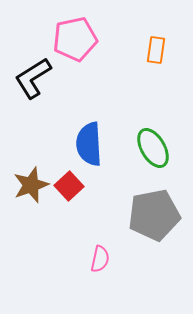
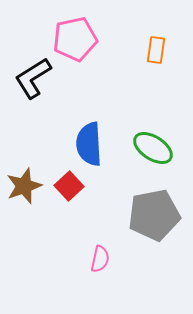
green ellipse: rotated 27 degrees counterclockwise
brown star: moved 7 px left, 1 px down
